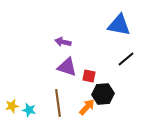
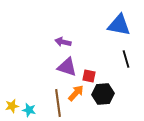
black line: rotated 66 degrees counterclockwise
orange arrow: moved 11 px left, 14 px up
